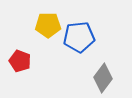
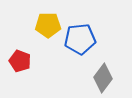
blue pentagon: moved 1 px right, 2 px down
